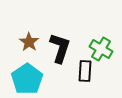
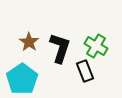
green cross: moved 5 px left, 3 px up
black rectangle: rotated 25 degrees counterclockwise
cyan pentagon: moved 5 px left
